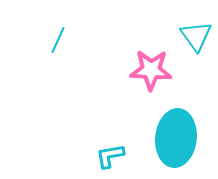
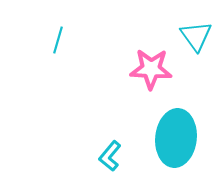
cyan line: rotated 8 degrees counterclockwise
pink star: moved 1 px up
cyan L-shape: rotated 40 degrees counterclockwise
